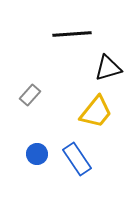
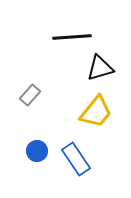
black line: moved 3 px down
black triangle: moved 8 px left
blue circle: moved 3 px up
blue rectangle: moved 1 px left
